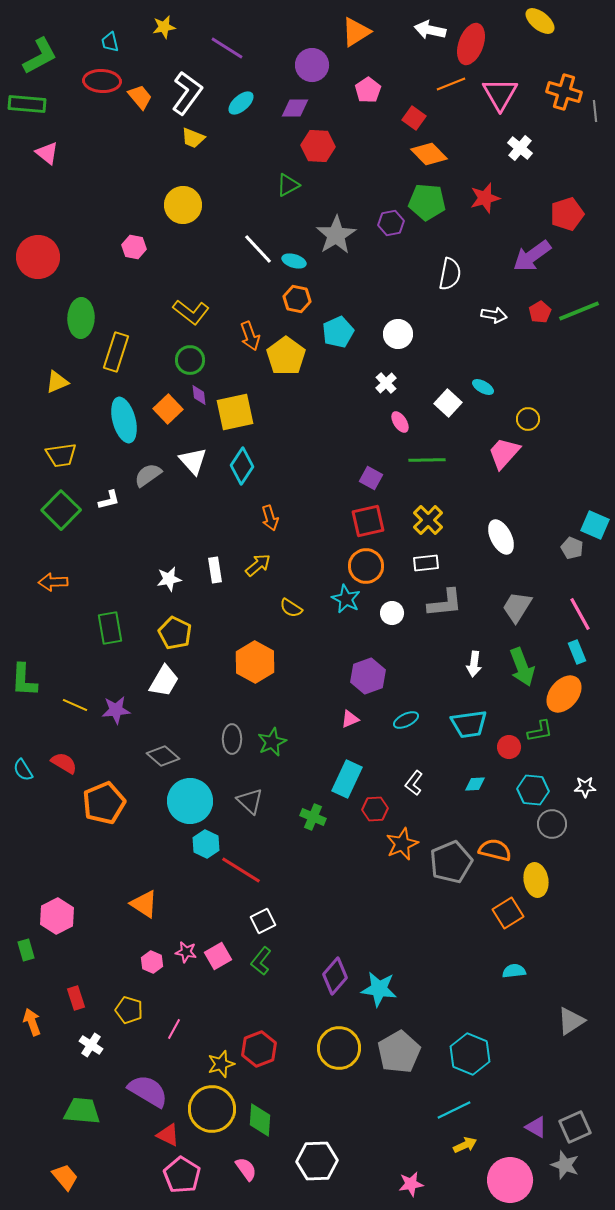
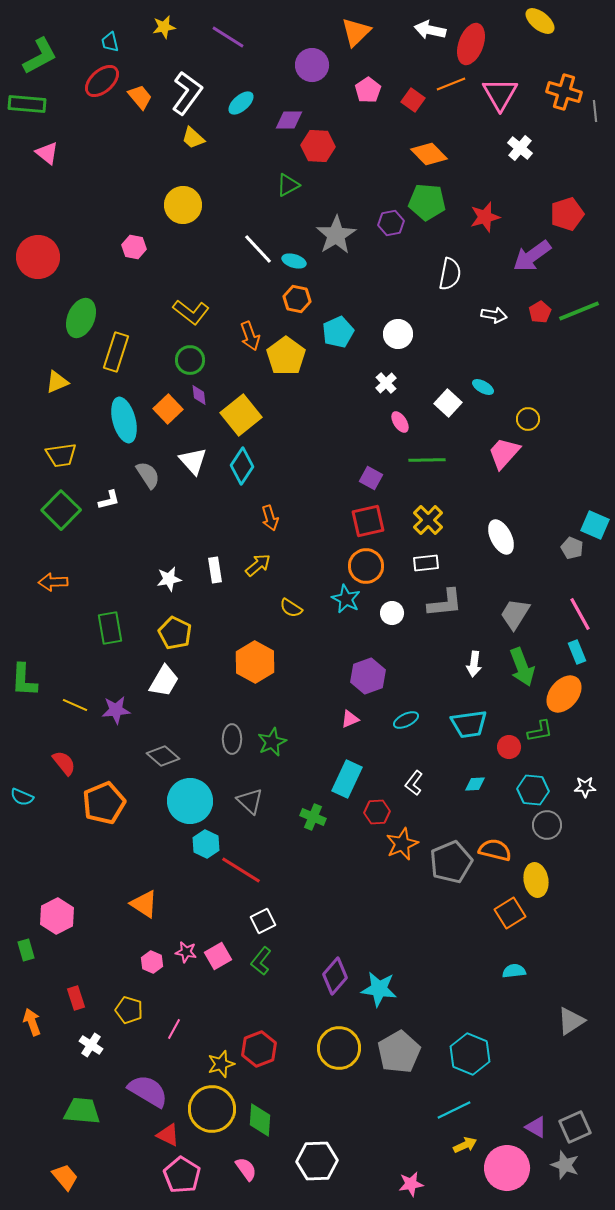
orange triangle at (356, 32): rotated 12 degrees counterclockwise
purple line at (227, 48): moved 1 px right, 11 px up
red ellipse at (102, 81): rotated 45 degrees counterclockwise
purple diamond at (295, 108): moved 6 px left, 12 px down
red square at (414, 118): moved 1 px left, 18 px up
yellow trapezoid at (193, 138): rotated 20 degrees clockwise
red star at (485, 198): moved 19 px down
green ellipse at (81, 318): rotated 21 degrees clockwise
yellow square at (235, 412): moved 6 px right, 3 px down; rotated 27 degrees counterclockwise
gray semicircle at (148, 475): rotated 92 degrees clockwise
gray trapezoid at (517, 607): moved 2 px left, 7 px down
red semicircle at (64, 763): rotated 20 degrees clockwise
cyan semicircle at (23, 770): moved 1 px left, 27 px down; rotated 35 degrees counterclockwise
red hexagon at (375, 809): moved 2 px right, 3 px down
gray circle at (552, 824): moved 5 px left, 1 px down
orange square at (508, 913): moved 2 px right
pink circle at (510, 1180): moved 3 px left, 12 px up
